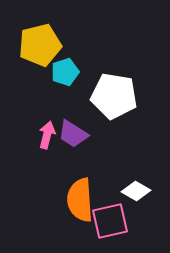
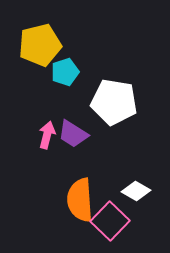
white pentagon: moved 6 px down
pink square: rotated 33 degrees counterclockwise
